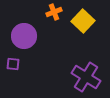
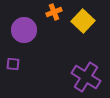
purple circle: moved 6 px up
